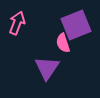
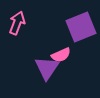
purple square: moved 5 px right, 2 px down
pink semicircle: moved 2 px left, 12 px down; rotated 96 degrees counterclockwise
